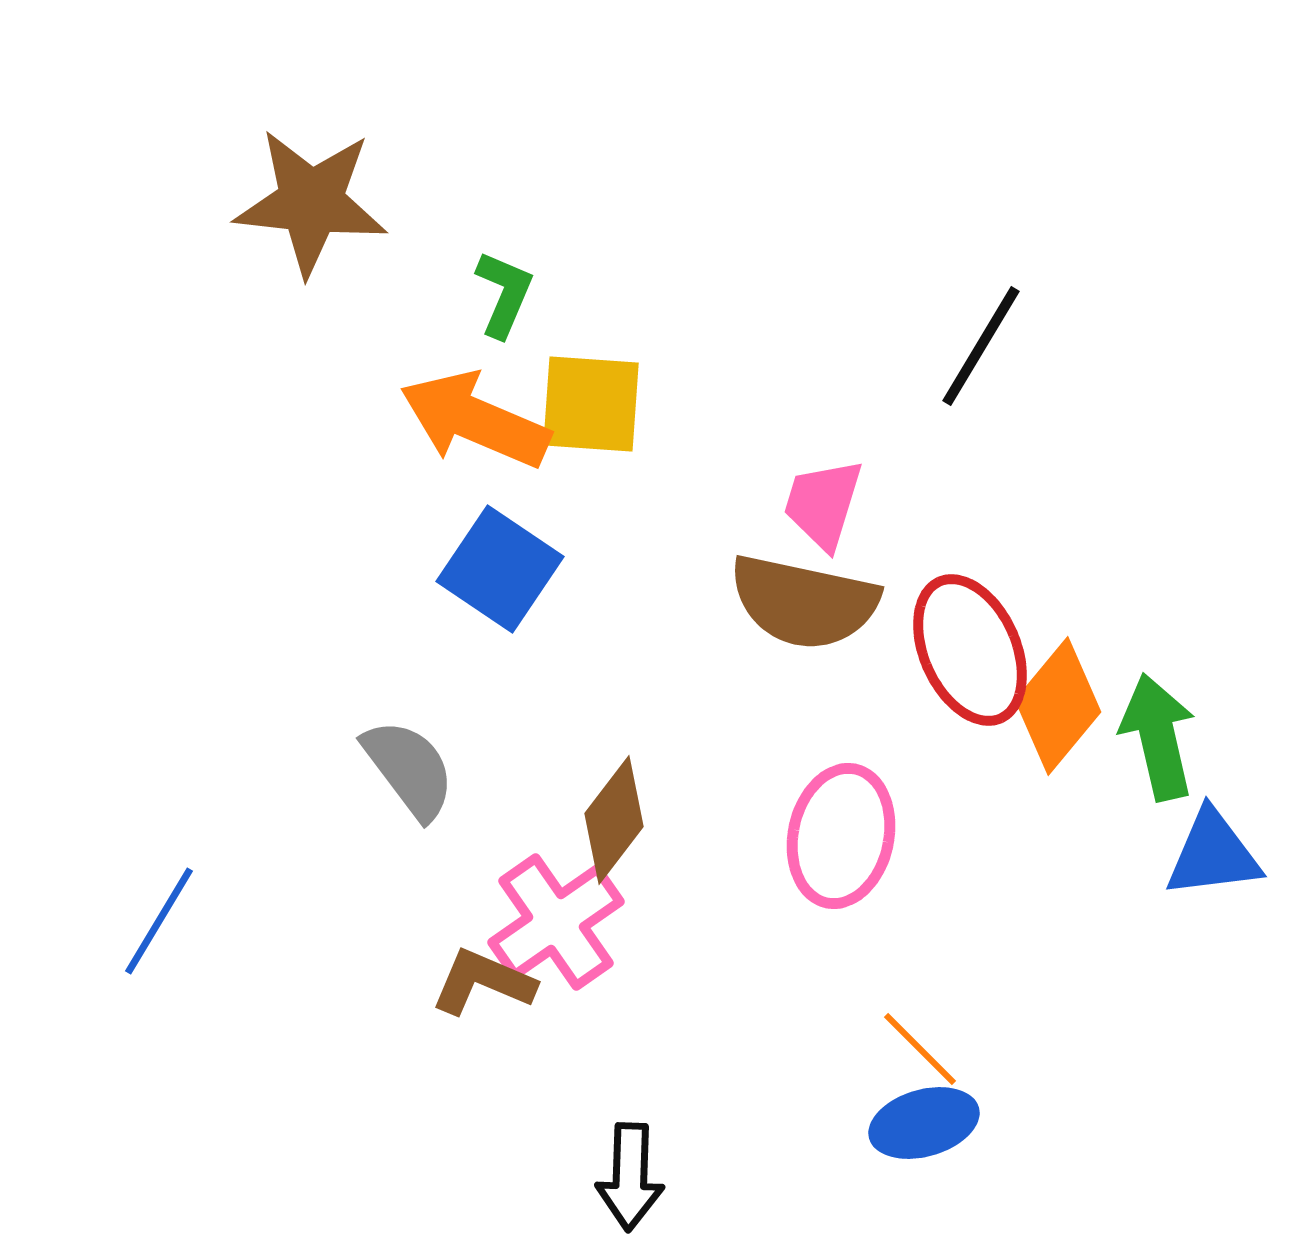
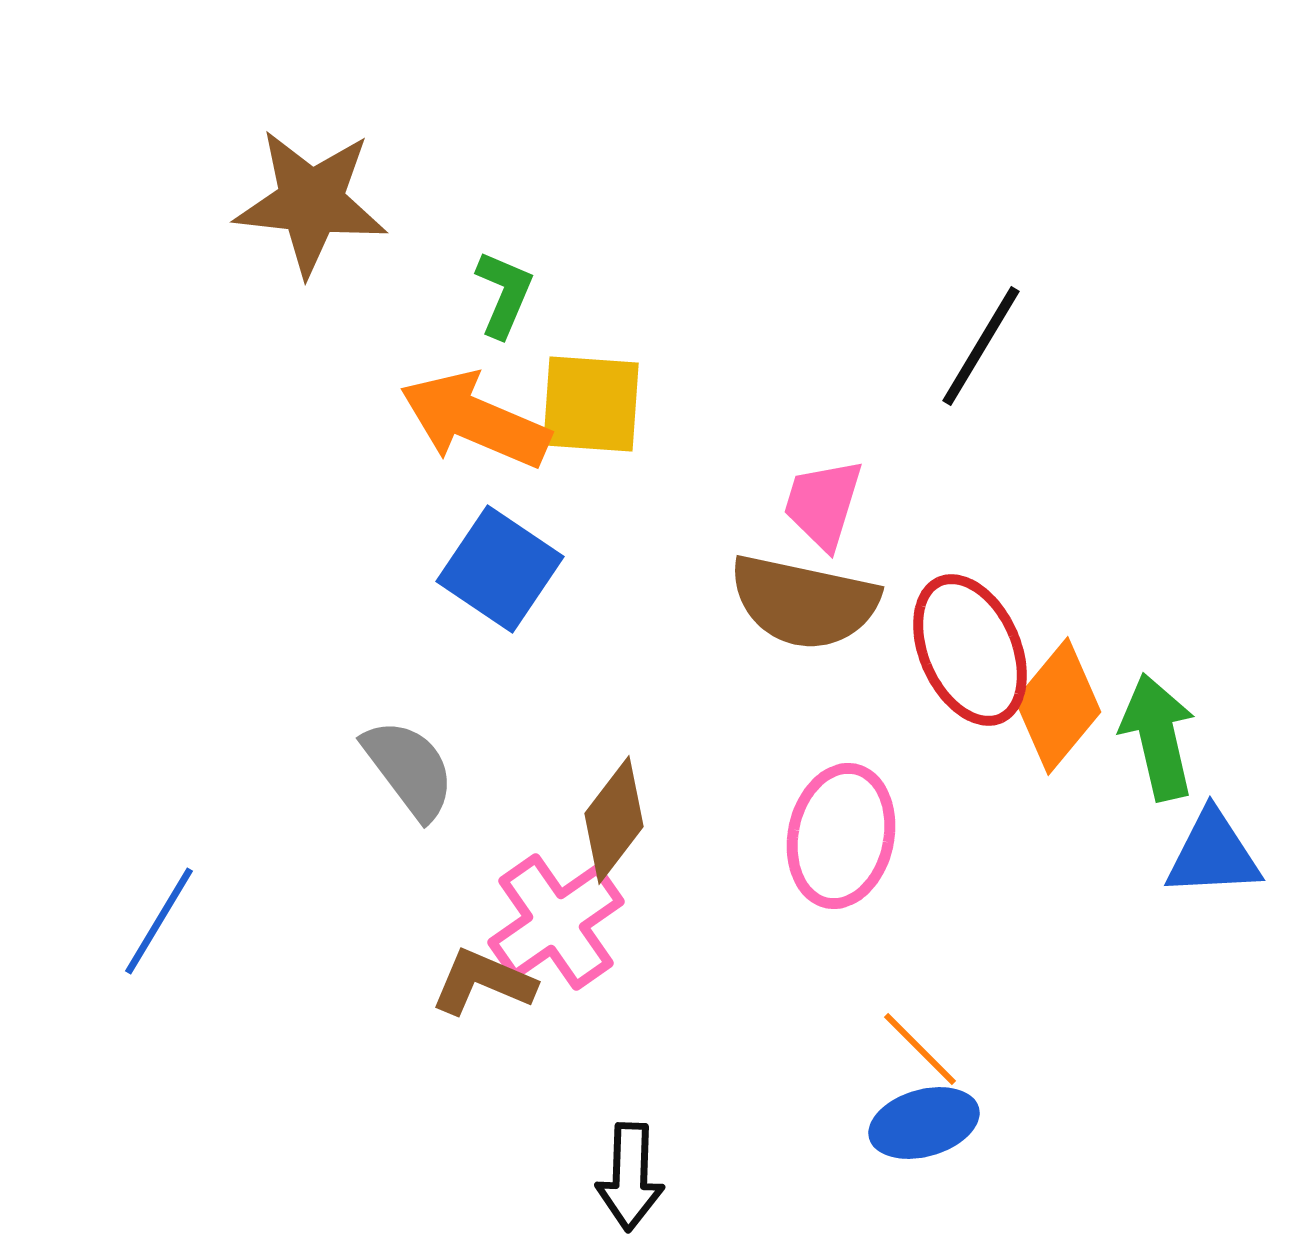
blue triangle: rotated 4 degrees clockwise
